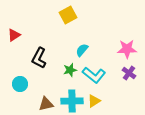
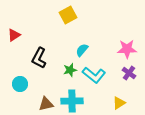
yellow triangle: moved 25 px right, 2 px down
